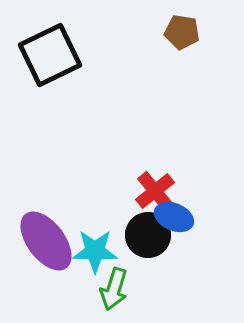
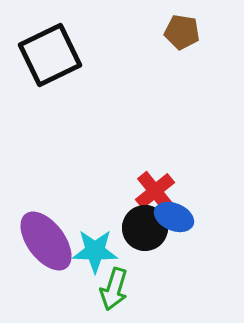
black circle: moved 3 px left, 7 px up
